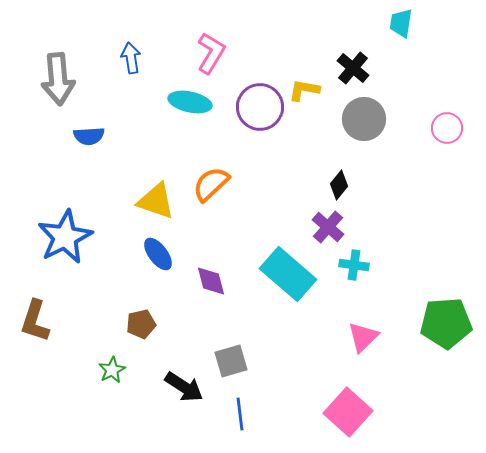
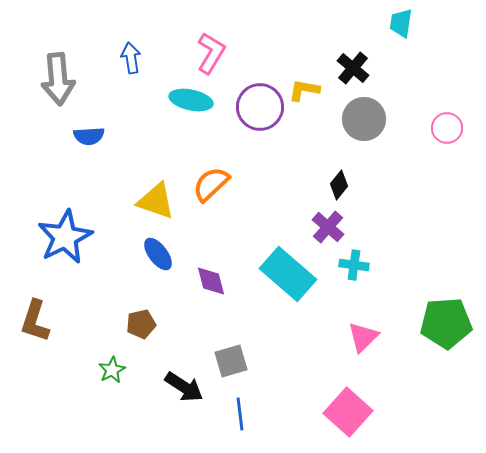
cyan ellipse: moved 1 px right, 2 px up
